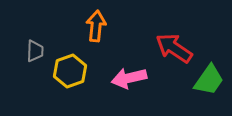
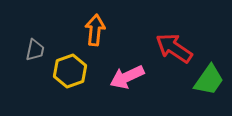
orange arrow: moved 1 px left, 4 px down
gray trapezoid: moved 1 px up; rotated 10 degrees clockwise
pink arrow: moved 2 px left, 1 px up; rotated 12 degrees counterclockwise
